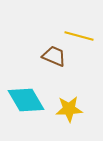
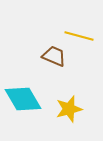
cyan diamond: moved 3 px left, 1 px up
yellow star: rotated 12 degrees counterclockwise
